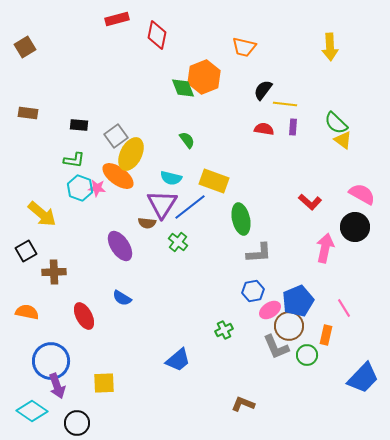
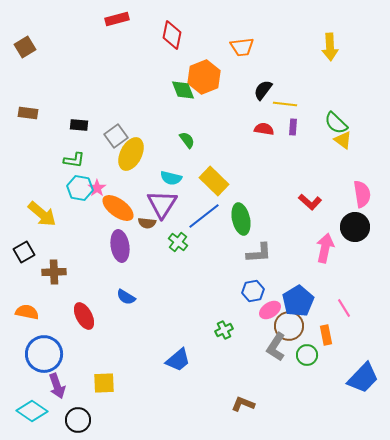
red diamond at (157, 35): moved 15 px right
orange trapezoid at (244, 47): moved 2 px left; rotated 20 degrees counterclockwise
green diamond at (183, 88): moved 2 px down
orange ellipse at (118, 176): moved 32 px down
yellow rectangle at (214, 181): rotated 24 degrees clockwise
cyan hexagon at (80, 188): rotated 10 degrees counterclockwise
pink star at (97, 188): rotated 30 degrees clockwise
pink semicircle at (362, 194): rotated 52 degrees clockwise
blue line at (190, 207): moved 14 px right, 9 px down
purple ellipse at (120, 246): rotated 24 degrees clockwise
black square at (26, 251): moved 2 px left, 1 px down
blue semicircle at (122, 298): moved 4 px right, 1 px up
blue pentagon at (298, 301): rotated 8 degrees counterclockwise
orange rectangle at (326, 335): rotated 24 degrees counterclockwise
gray L-shape at (276, 347): rotated 56 degrees clockwise
blue circle at (51, 361): moved 7 px left, 7 px up
black circle at (77, 423): moved 1 px right, 3 px up
